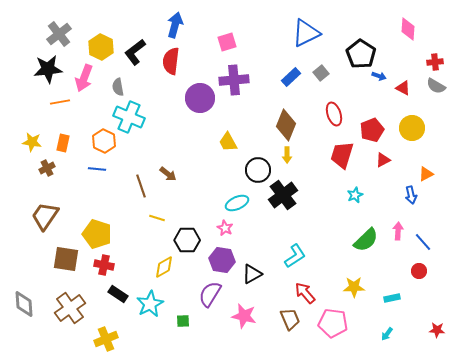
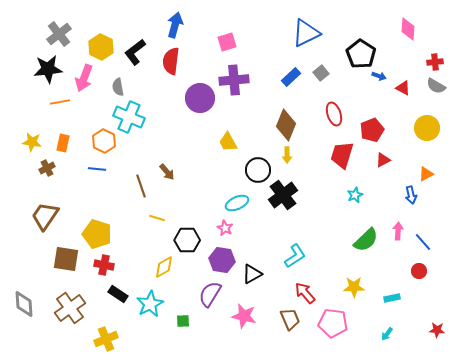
yellow circle at (412, 128): moved 15 px right
brown arrow at (168, 174): moved 1 px left, 2 px up; rotated 12 degrees clockwise
